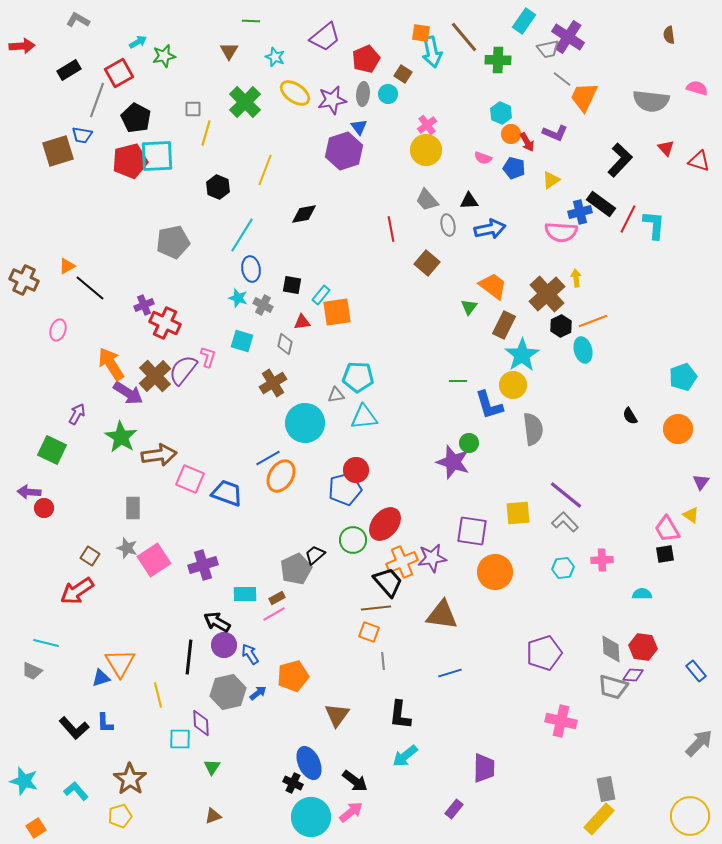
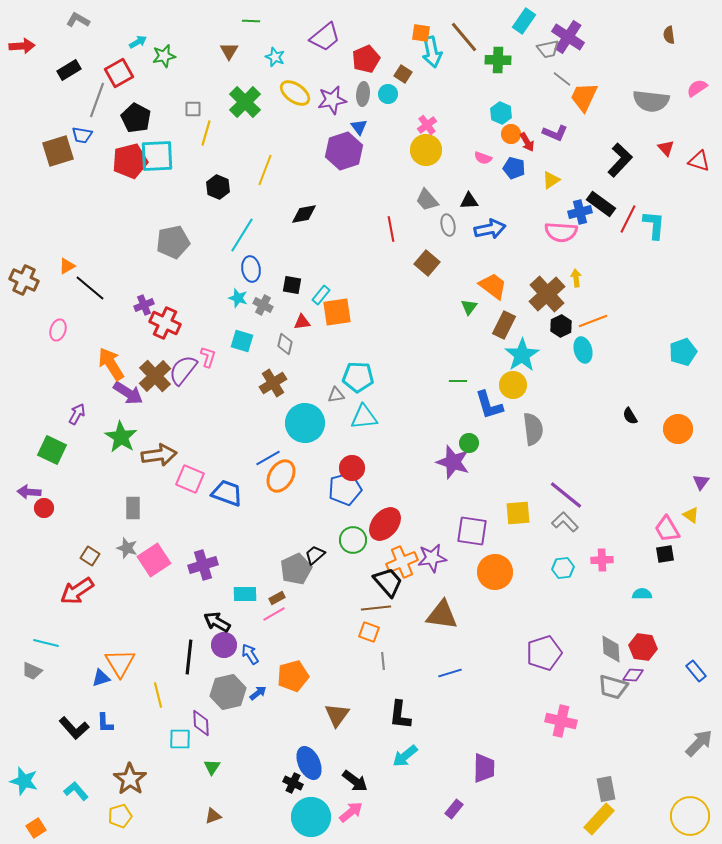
pink semicircle at (697, 88): rotated 50 degrees counterclockwise
cyan pentagon at (683, 377): moved 25 px up
red circle at (356, 470): moved 4 px left, 2 px up
